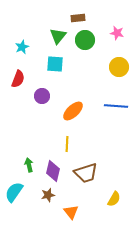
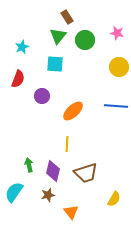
brown rectangle: moved 11 px left, 1 px up; rotated 64 degrees clockwise
